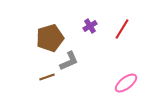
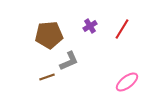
brown pentagon: moved 1 px left, 3 px up; rotated 12 degrees clockwise
pink ellipse: moved 1 px right, 1 px up
